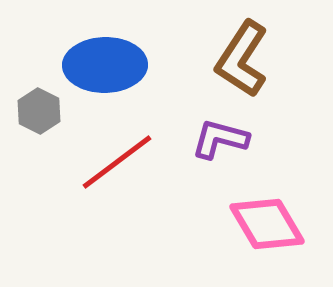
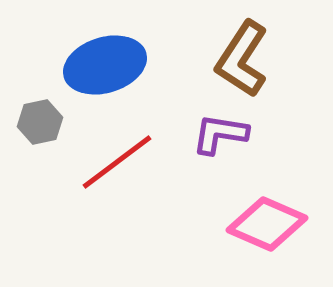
blue ellipse: rotated 16 degrees counterclockwise
gray hexagon: moved 1 px right, 11 px down; rotated 21 degrees clockwise
purple L-shape: moved 5 px up; rotated 6 degrees counterclockwise
pink diamond: rotated 36 degrees counterclockwise
